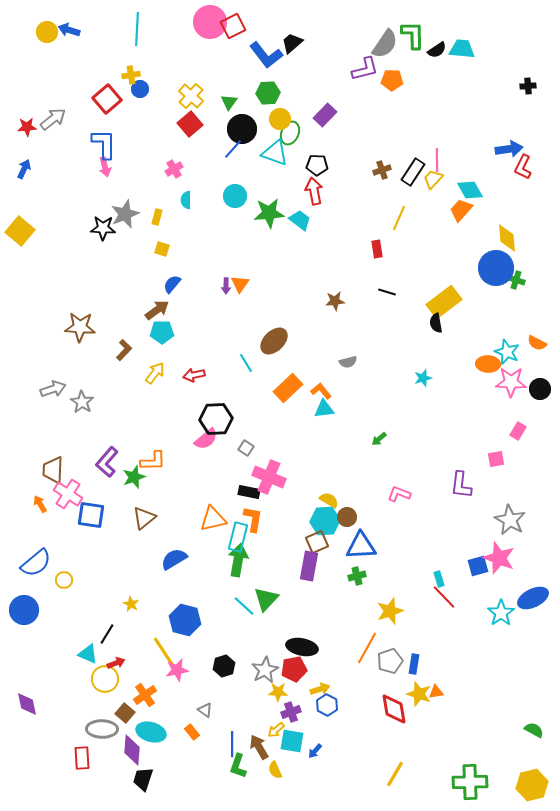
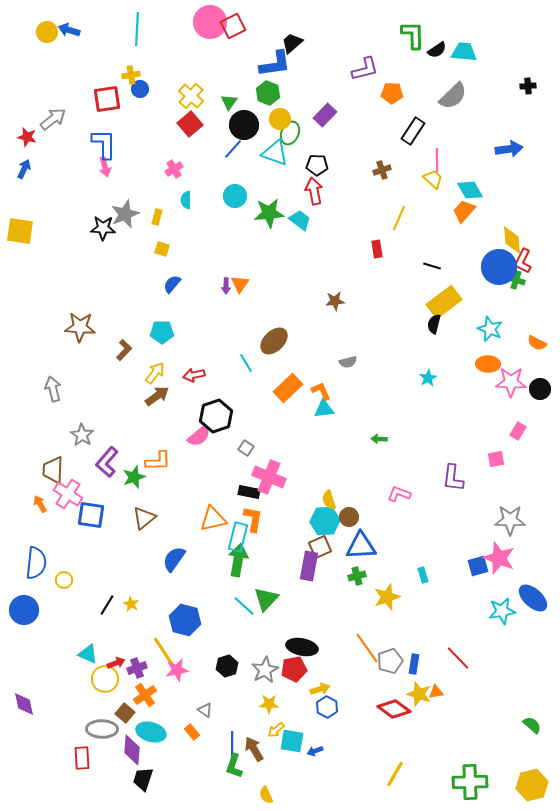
gray semicircle at (385, 44): moved 68 px right, 52 px down; rotated 12 degrees clockwise
cyan trapezoid at (462, 49): moved 2 px right, 3 px down
blue L-shape at (266, 55): moved 9 px right, 9 px down; rotated 60 degrees counterclockwise
orange pentagon at (392, 80): moved 13 px down
green hexagon at (268, 93): rotated 25 degrees clockwise
red square at (107, 99): rotated 32 degrees clockwise
red star at (27, 127): moved 10 px down; rotated 18 degrees clockwise
black circle at (242, 129): moved 2 px right, 4 px up
red L-shape at (523, 167): moved 94 px down
black rectangle at (413, 172): moved 41 px up
yellow trapezoid at (433, 179): rotated 90 degrees clockwise
orange trapezoid at (461, 210): moved 3 px right, 1 px down
yellow square at (20, 231): rotated 32 degrees counterclockwise
yellow diamond at (507, 238): moved 5 px right, 2 px down
blue circle at (496, 268): moved 3 px right, 1 px up
black line at (387, 292): moved 45 px right, 26 px up
brown arrow at (157, 310): moved 86 px down
black semicircle at (436, 323): moved 2 px left, 1 px down; rotated 24 degrees clockwise
cyan star at (507, 352): moved 17 px left, 23 px up
cyan star at (423, 378): moved 5 px right; rotated 12 degrees counterclockwise
gray arrow at (53, 389): rotated 85 degrees counterclockwise
orange L-shape at (321, 391): rotated 15 degrees clockwise
gray star at (82, 402): moved 33 px down
black hexagon at (216, 419): moved 3 px up; rotated 16 degrees counterclockwise
pink semicircle at (206, 439): moved 7 px left, 3 px up
green arrow at (379, 439): rotated 42 degrees clockwise
orange L-shape at (153, 461): moved 5 px right
purple L-shape at (461, 485): moved 8 px left, 7 px up
yellow semicircle at (329, 500): rotated 138 degrees counterclockwise
brown circle at (347, 517): moved 2 px right
gray star at (510, 520): rotated 28 degrees counterclockwise
brown square at (317, 542): moved 3 px right, 5 px down
blue semicircle at (174, 559): rotated 24 degrees counterclockwise
blue semicircle at (36, 563): rotated 44 degrees counterclockwise
cyan rectangle at (439, 579): moved 16 px left, 4 px up
red line at (444, 597): moved 14 px right, 61 px down
blue ellipse at (533, 598): rotated 68 degrees clockwise
yellow star at (390, 611): moved 3 px left, 14 px up
cyan star at (501, 613): moved 1 px right, 2 px up; rotated 24 degrees clockwise
black line at (107, 634): moved 29 px up
orange line at (367, 648): rotated 64 degrees counterclockwise
black hexagon at (224, 666): moved 3 px right
yellow star at (278, 692): moved 9 px left, 12 px down
purple diamond at (27, 704): moved 3 px left
blue hexagon at (327, 705): moved 2 px down
red diamond at (394, 709): rotated 44 degrees counterclockwise
purple cross at (291, 712): moved 154 px left, 44 px up
green semicircle at (534, 730): moved 2 px left, 5 px up; rotated 12 degrees clockwise
brown arrow at (259, 747): moved 5 px left, 2 px down
blue arrow at (315, 751): rotated 28 degrees clockwise
green L-shape at (238, 766): moved 4 px left
yellow semicircle at (275, 770): moved 9 px left, 25 px down
